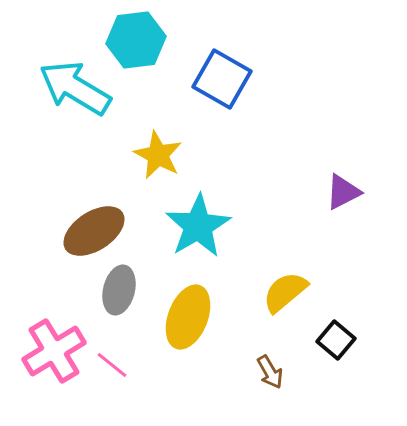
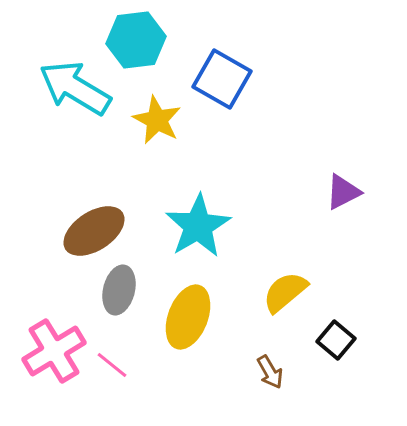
yellow star: moved 1 px left, 35 px up
